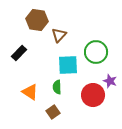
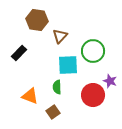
brown triangle: moved 1 px right, 1 px down
green circle: moved 3 px left, 1 px up
orange triangle: moved 4 px down; rotated 12 degrees counterclockwise
